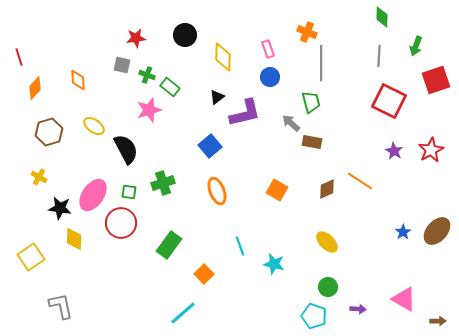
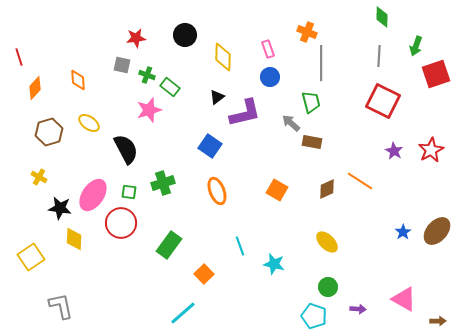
red square at (436, 80): moved 6 px up
red square at (389, 101): moved 6 px left
yellow ellipse at (94, 126): moved 5 px left, 3 px up
blue square at (210, 146): rotated 15 degrees counterclockwise
